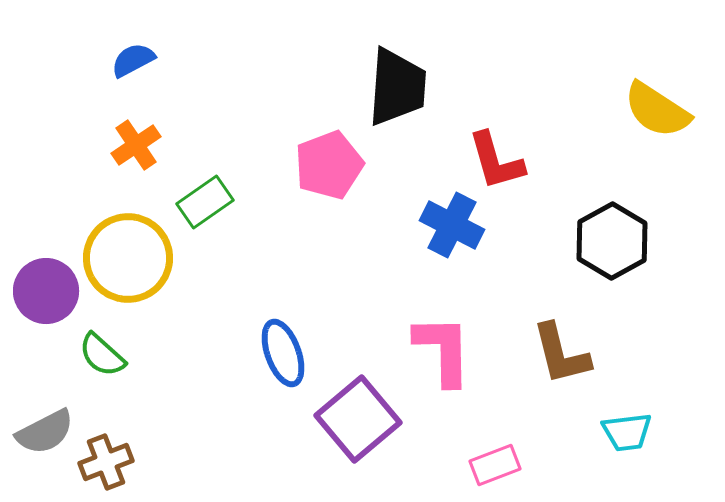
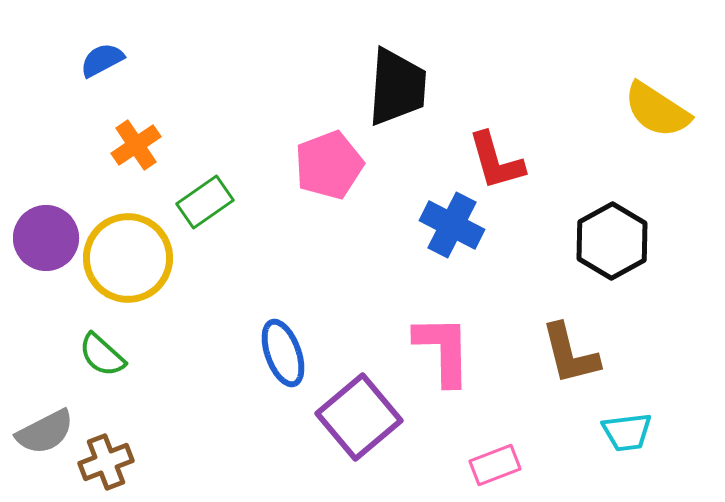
blue semicircle: moved 31 px left
purple circle: moved 53 px up
brown L-shape: moved 9 px right
purple square: moved 1 px right, 2 px up
